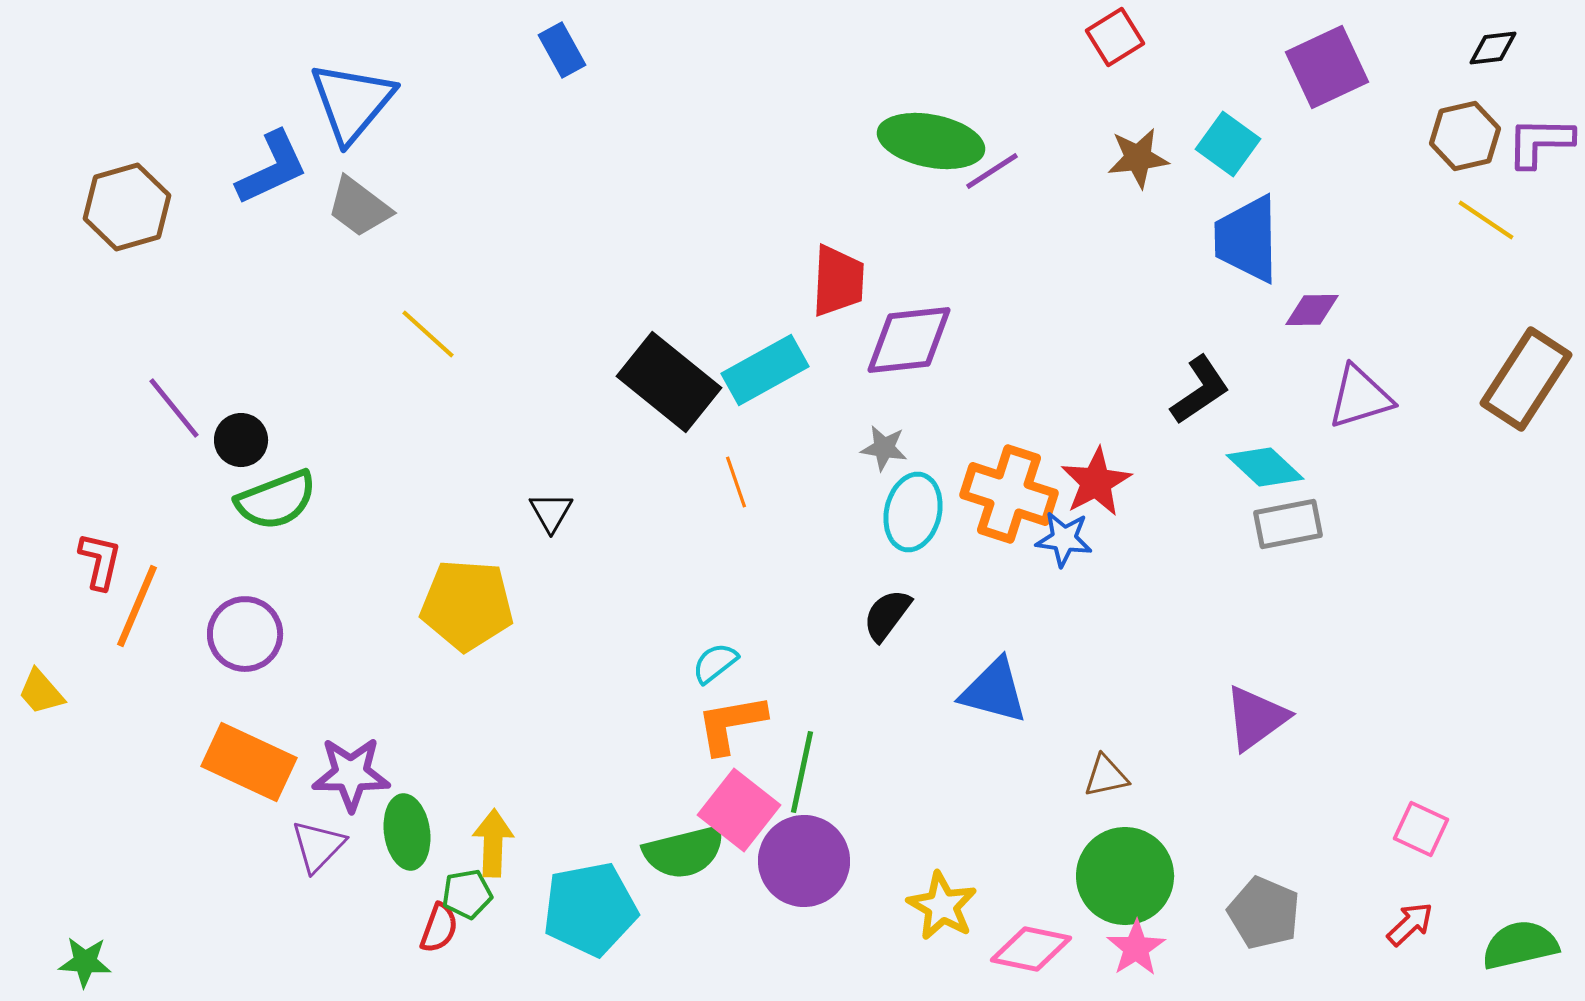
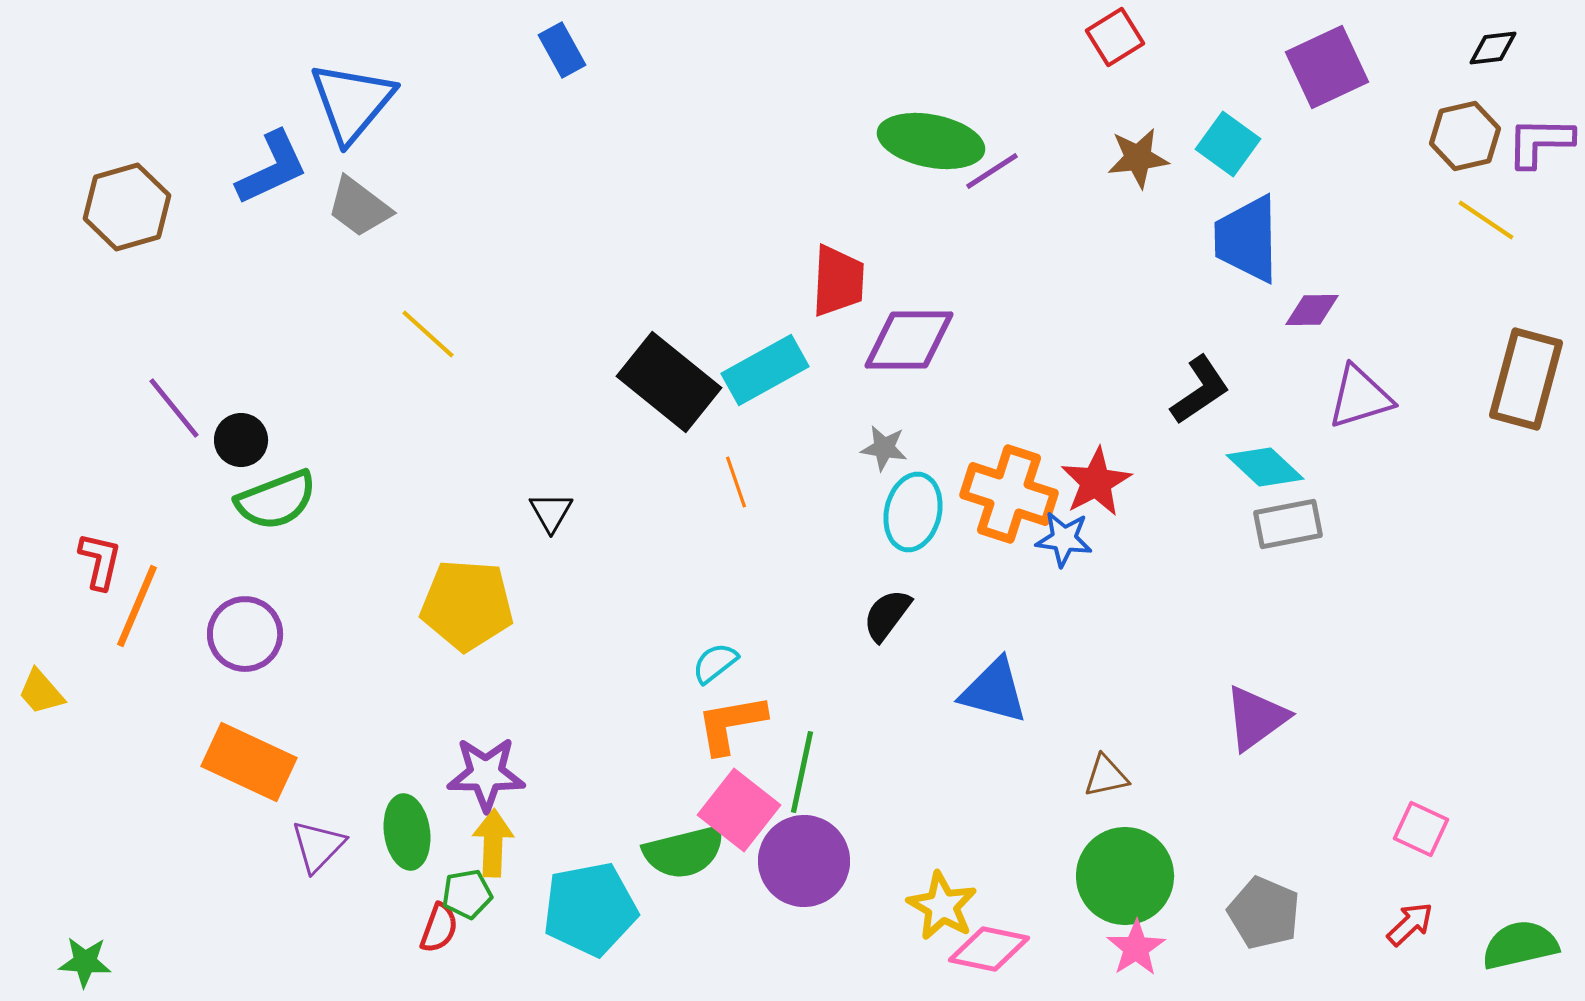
purple diamond at (909, 340): rotated 6 degrees clockwise
brown rectangle at (1526, 379): rotated 18 degrees counterclockwise
purple star at (351, 774): moved 135 px right
pink diamond at (1031, 949): moved 42 px left
